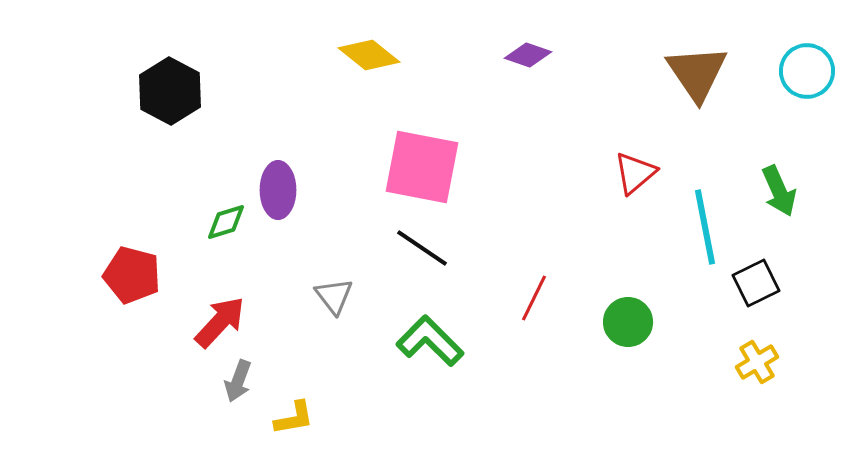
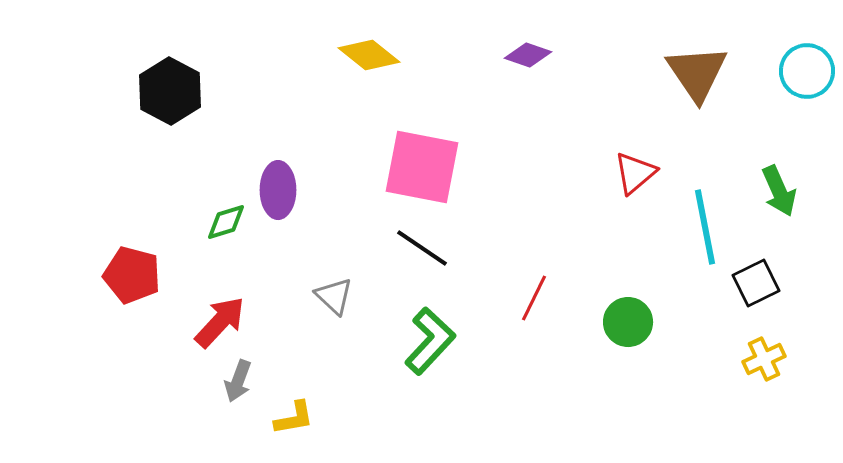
gray triangle: rotated 9 degrees counterclockwise
green L-shape: rotated 88 degrees clockwise
yellow cross: moved 7 px right, 3 px up; rotated 6 degrees clockwise
